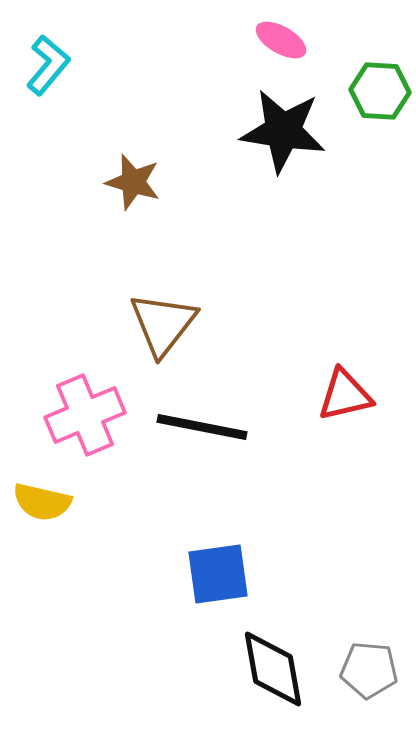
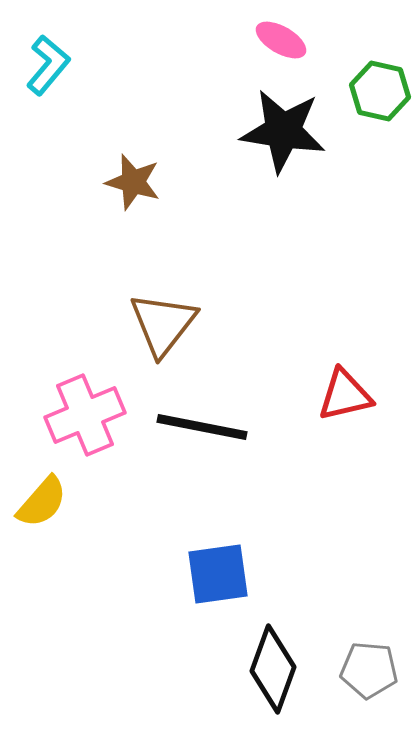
green hexagon: rotated 10 degrees clockwise
yellow semicircle: rotated 62 degrees counterclockwise
black diamond: rotated 30 degrees clockwise
